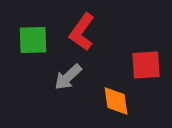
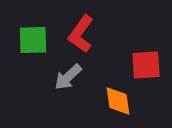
red L-shape: moved 1 px left, 2 px down
orange diamond: moved 2 px right
